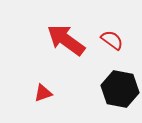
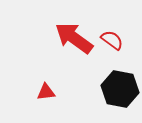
red arrow: moved 8 px right, 2 px up
red triangle: moved 3 px right, 1 px up; rotated 12 degrees clockwise
